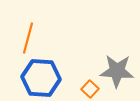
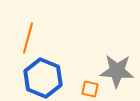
blue hexagon: moved 2 px right; rotated 18 degrees clockwise
orange square: rotated 30 degrees counterclockwise
